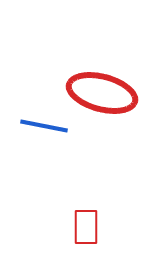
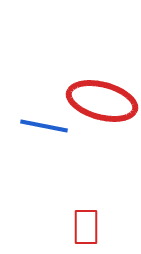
red ellipse: moved 8 px down
